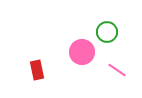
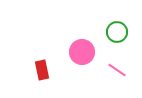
green circle: moved 10 px right
red rectangle: moved 5 px right
